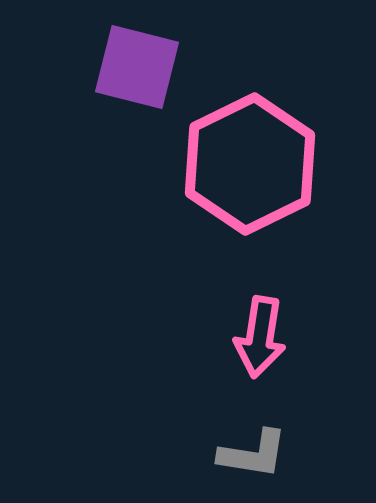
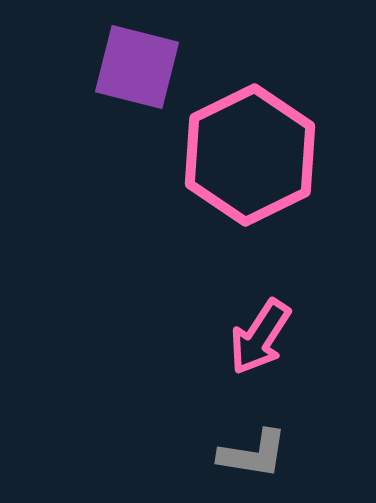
pink hexagon: moved 9 px up
pink arrow: rotated 24 degrees clockwise
